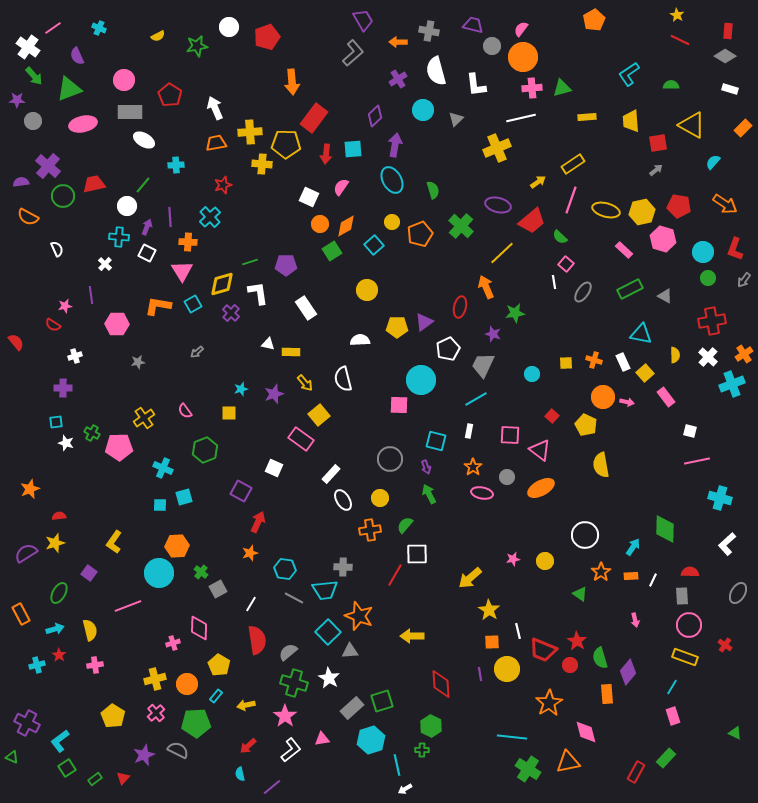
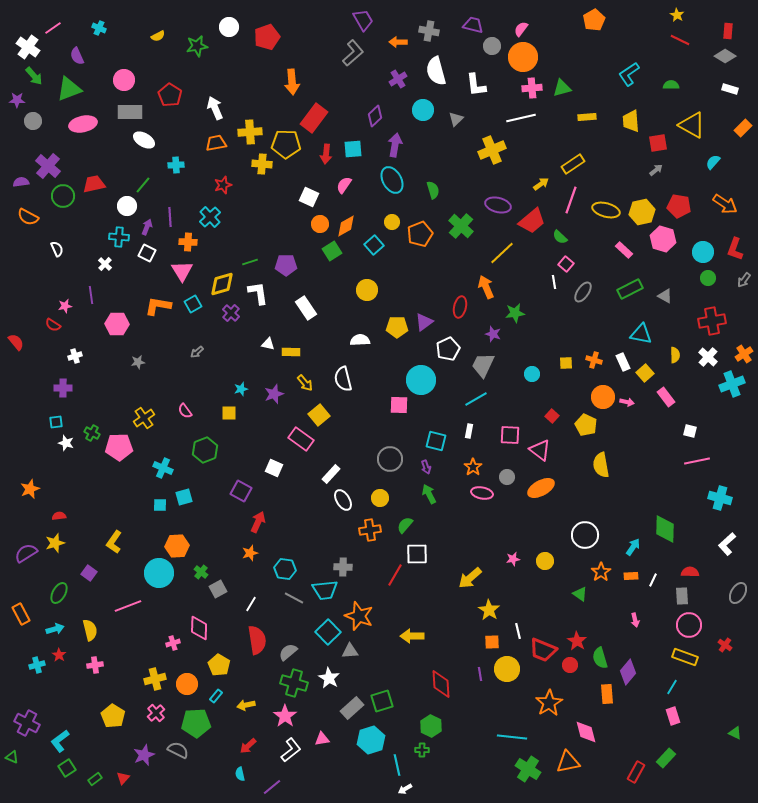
yellow cross at (497, 148): moved 5 px left, 2 px down
yellow arrow at (538, 182): moved 3 px right, 2 px down
pink semicircle at (341, 187): moved 3 px right, 2 px up
